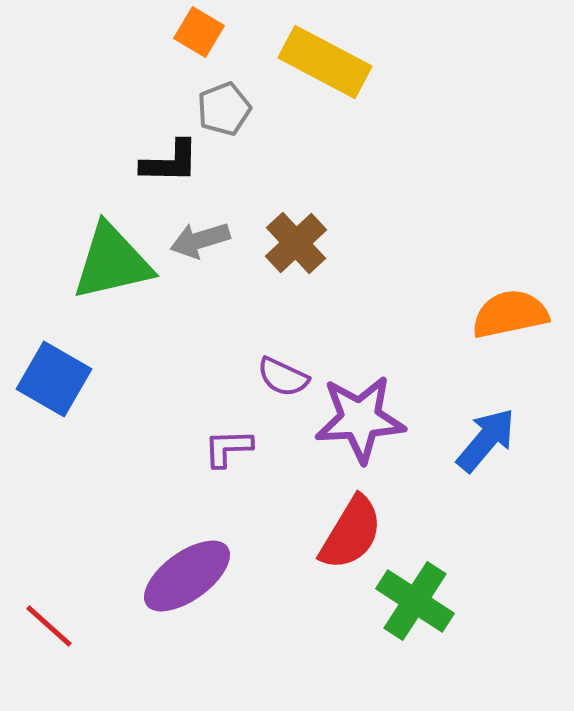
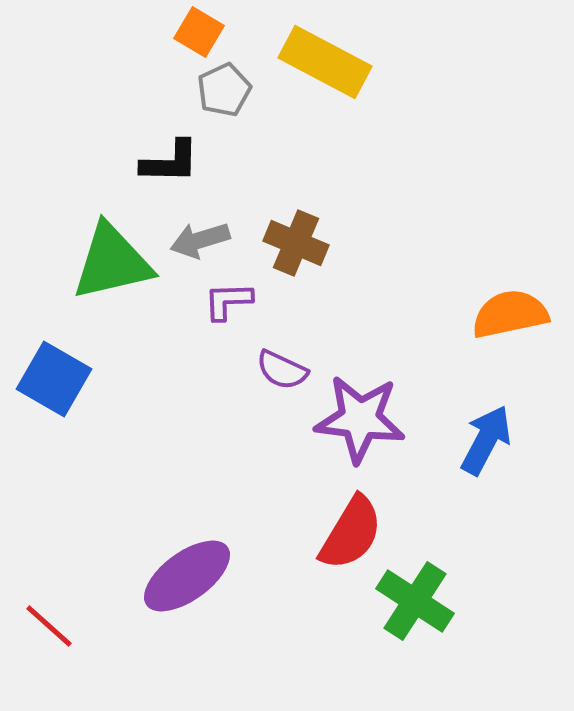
gray pentagon: moved 19 px up; rotated 4 degrees counterclockwise
brown cross: rotated 24 degrees counterclockwise
purple semicircle: moved 1 px left, 7 px up
purple star: rotated 10 degrees clockwise
blue arrow: rotated 12 degrees counterclockwise
purple L-shape: moved 147 px up
